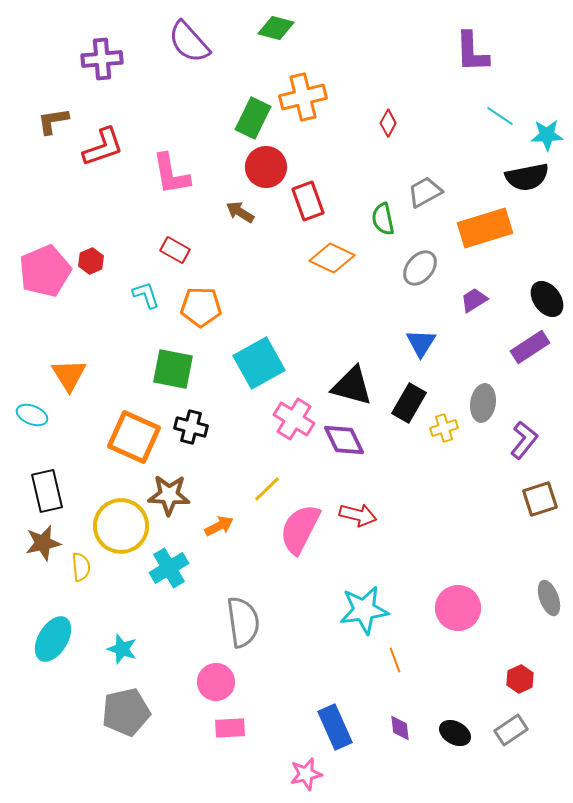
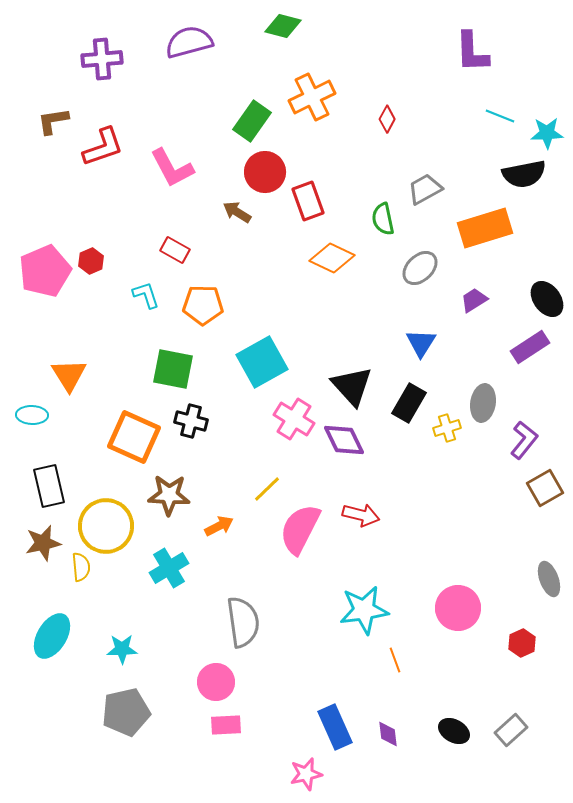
green diamond at (276, 28): moved 7 px right, 2 px up
purple semicircle at (189, 42): rotated 117 degrees clockwise
orange cross at (303, 97): moved 9 px right; rotated 12 degrees counterclockwise
cyan line at (500, 116): rotated 12 degrees counterclockwise
green rectangle at (253, 118): moved 1 px left, 3 px down; rotated 9 degrees clockwise
red diamond at (388, 123): moved 1 px left, 4 px up
cyan star at (547, 135): moved 2 px up
red circle at (266, 167): moved 1 px left, 5 px down
pink L-shape at (171, 174): moved 1 px right, 6 px up; rotated 18 degrees counterclockwise
black semicircle at (527, 177): moved 3 px left, 3 px up
gray trapezoid at (425, 192): moved 3 px up
brown arrow at (240, 212): moved 3 px left
gray ellipse at (420, 268): rotated 6 degrees clockwise
orange pentagon at (201, 307): moved 2 px right, 2 px up
cyan square at (259, 363): moved 3 px right, 1 px up
black triangle at (352, 386): rotated 33 degrees clockwise
cyan ellipse at (32, 415): rotated 20 degrees counterclockwise
black cross at (191, 427): moved 6 px up
yellow cross at (444, 428): moved 3 px right
black rectangle at (47, 491): moved 2 px right, 5 px up
brown square at (540, 499): moved 5 px right, 11 px up; rotated 12 degrees counterclockwise
red arrow at (358, 515): moved 3 px right
yellow circle at (121, 526): moved 15 px left
gray ellipse at (549, 598): moved 19 px up
cyan ellipse at (53, 639): moved 1 px left, 3 px up
cyan star at (122, 649): rotated 20 degrees counterclockwise
red hexagon at (520, 679): moved 2 px right, 36 px up
pink rectangle at (230, 728): moved 4 px left, 3 px up
purple diamond at (400, 728): moved 12 px left, 6 px down
gray rectangle at (511, 730): rotated 8 degrees counterclockwise
black ellipse at (455, 733): moved 1 px left, 2 px up
